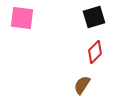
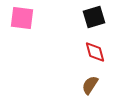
red diamond: rotated 60 degrees counterclockwise
brown semicircle: moved 8 px right
